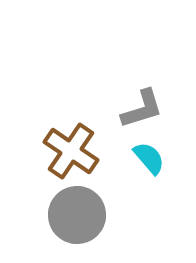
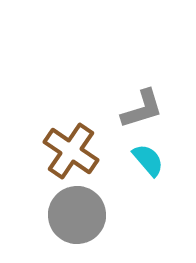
cyan semicircle: moved 1 px left, 2 px down
